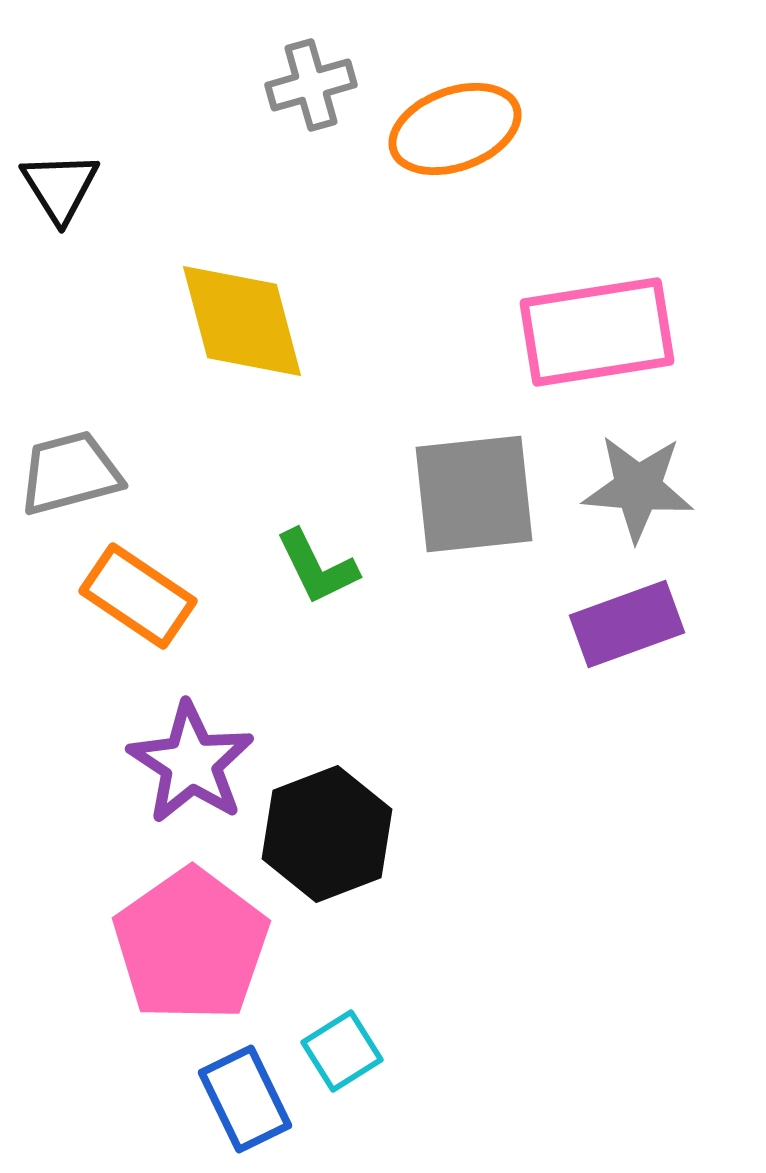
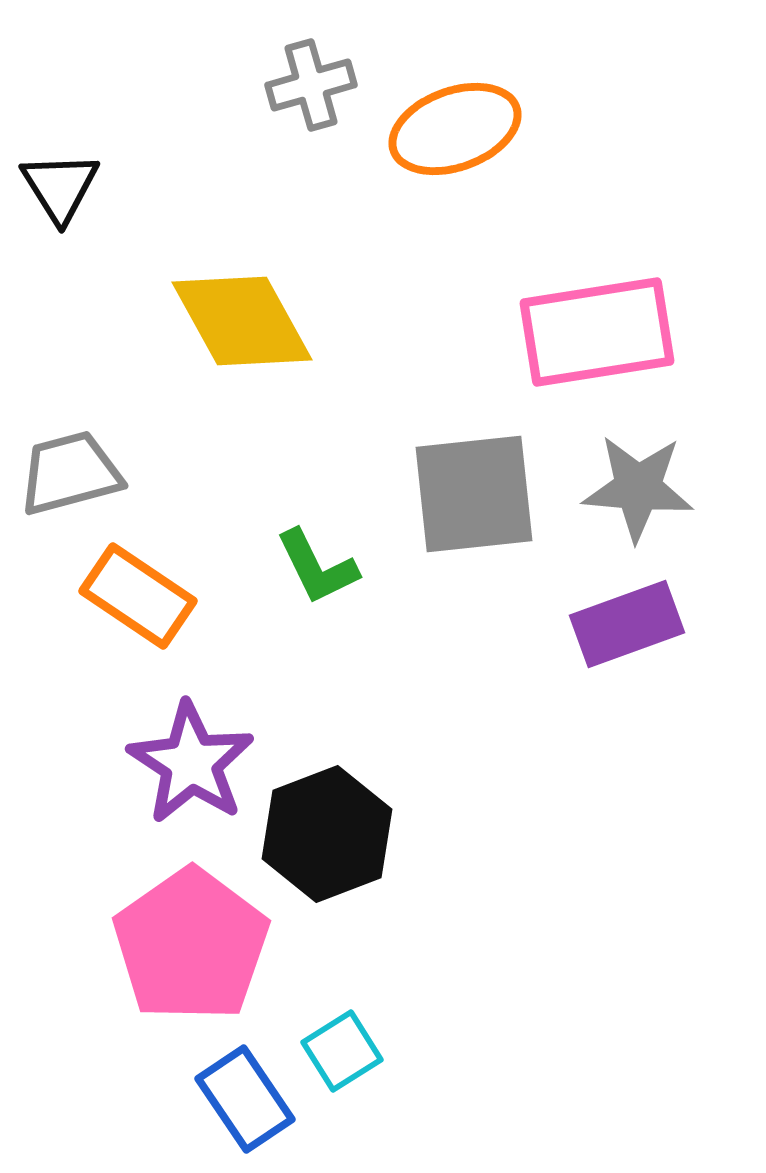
yellow diamond: rotated 14 degrees counterclockwise
blue rectangle: rotated 8 degrees counterclockwise
